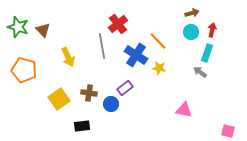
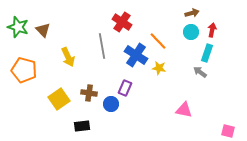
red cross: moved 4 px right, 2 px up; rotated 18 degrees counterclockwise
purple rectangle: rotated 28 degrees counterclockwise
